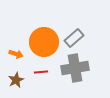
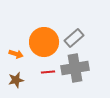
red line: moved 7 px right
brown star: rotated 14 degrees clockwise
